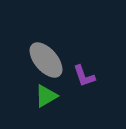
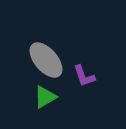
green triangle: moved 1 px left, 1 px down
